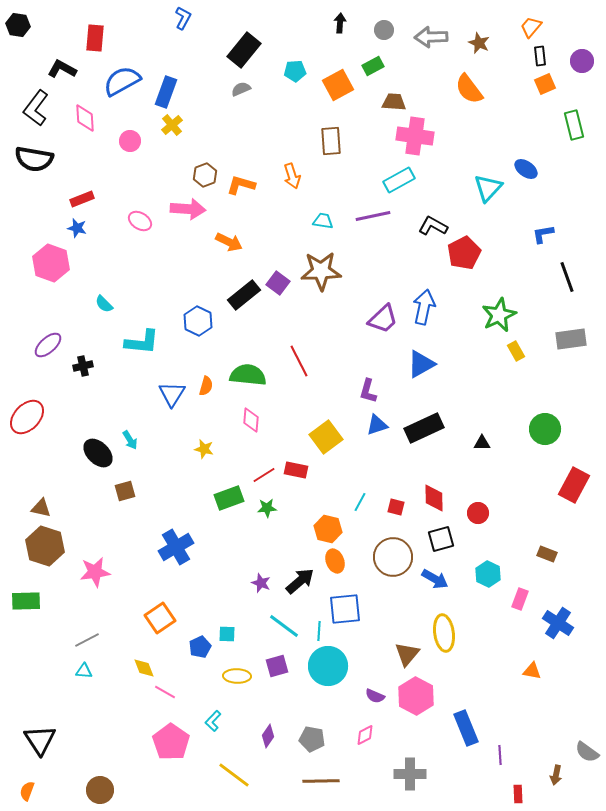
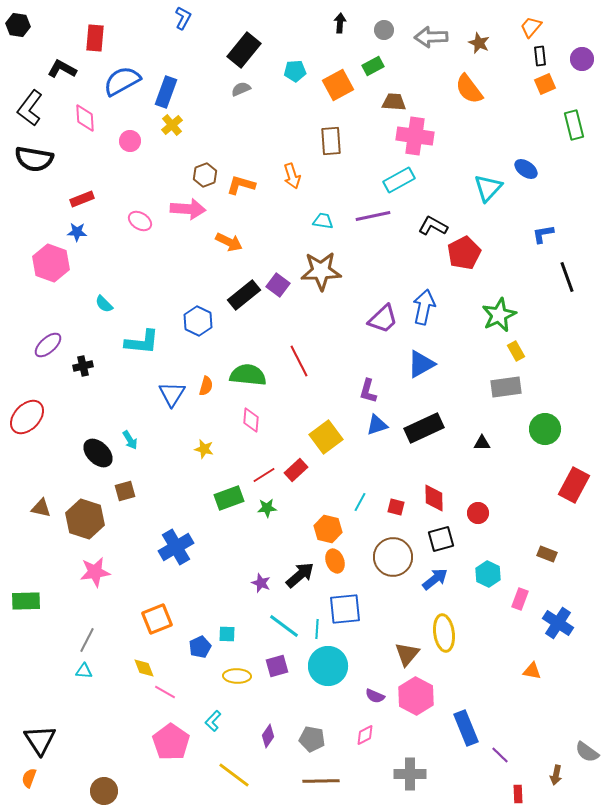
purple circle at (582, 61): moved 2 px up
black L-shape at (36, 108): moved 6 px left
blue star at (77, 228): moved 4 px down; rotated 12 degrees counterclockwise
purple square at (278, 283): moved 2 px down
gray rectangle at (571, 339): moved 65 px left, 48 px down
red rectangle at (296, 470): rotated 55 degrees counterclockwise
brown hexagon at (45, 546): moved 40 px right, 27 px up
blue arrow at (435, 579): rotated 68 degrees counterclockwise
black arrow at (300, 581): moved 6 px up
orange square at (160, 618): moved 3 px left, 1 px down; rotated 12 degrees clockwise
cyan line at (319, 631): moved 2 px left, 2 px up
gray line at (87, 640): rotated 35 degrees counterclockwise
purple line at (500, 755): rotated 42 degrees counterclockwise
brown circle at (100, 790): moved 4 px right, 1 px down
orange semicircle at (27, 791): moved 2 px right, 13 px up
